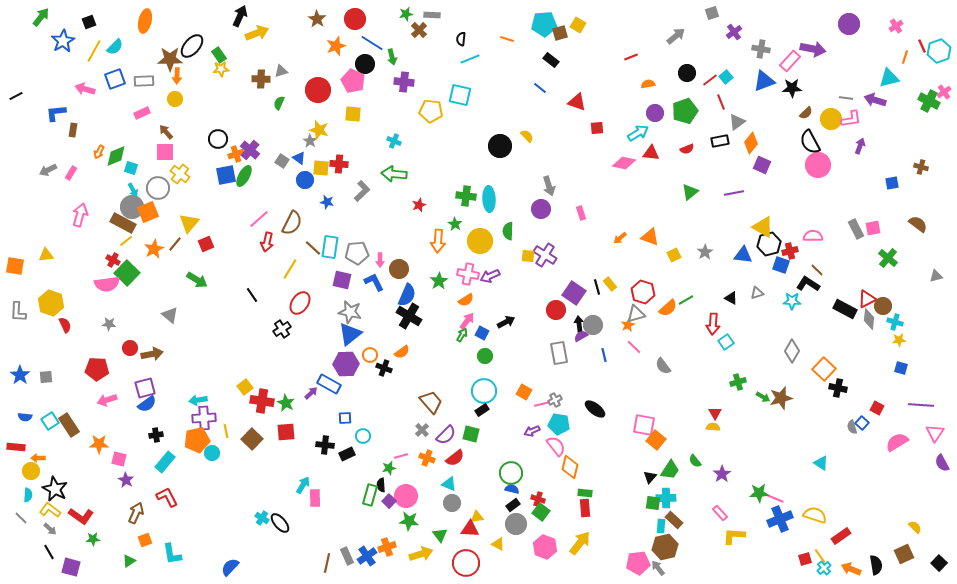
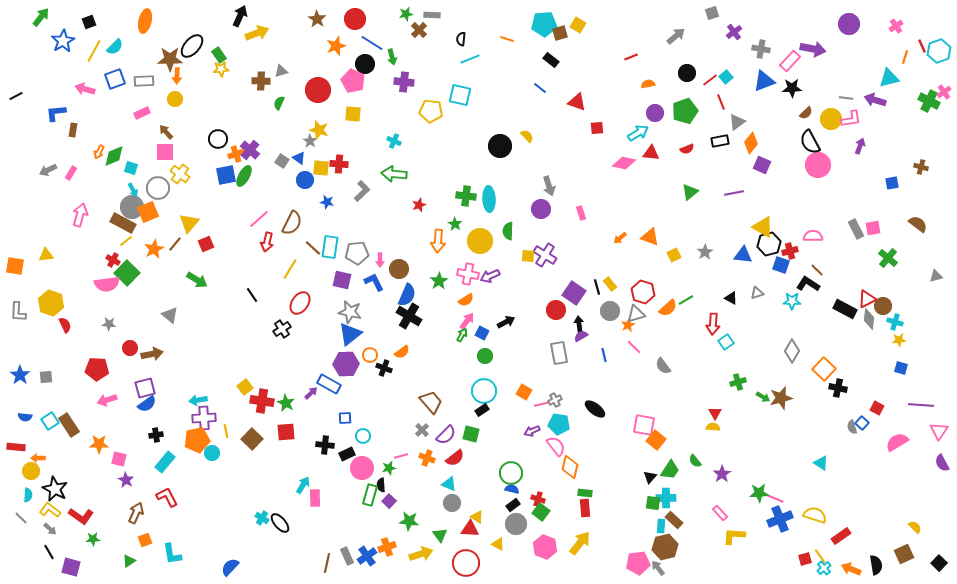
brown cross at (261, 79): moved 2 px down
green diamond at (116, 156): moved 2 px left
gray circle at (593, 325): moved 17 px right, 14 px up
pink triangle at (935, 433): moved 4 px right, 2 px up
pink circle at (406, 496): moved 44 px left, 28 px up
yellow triangle at (477, 517): rotated 40 degrees clockwise
